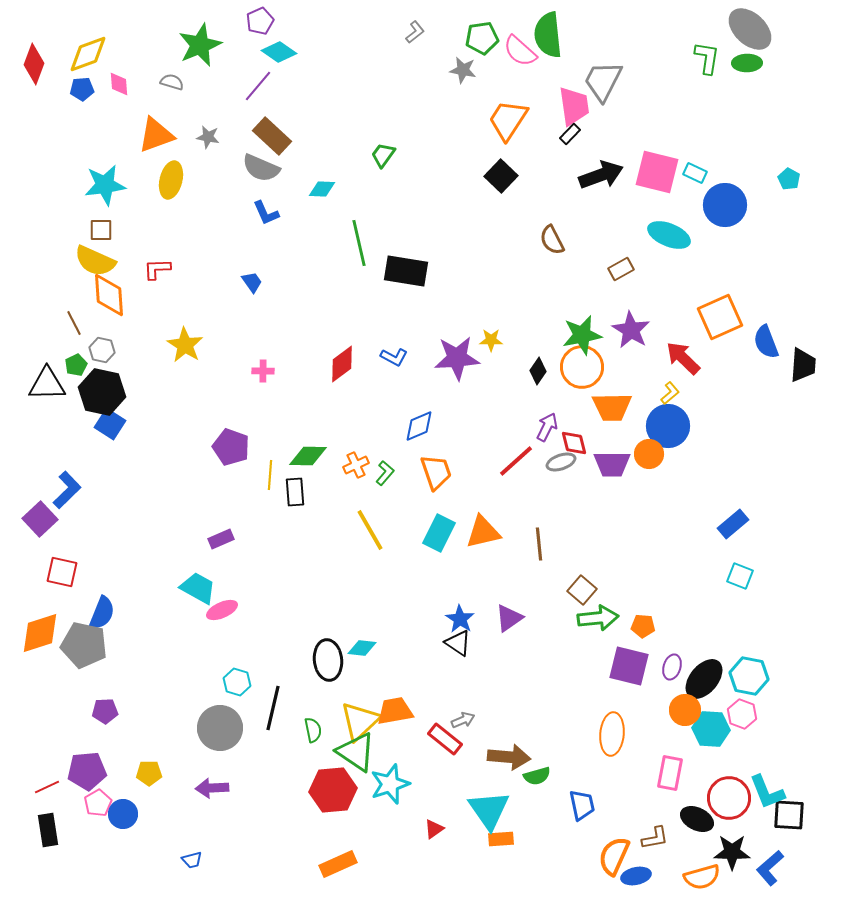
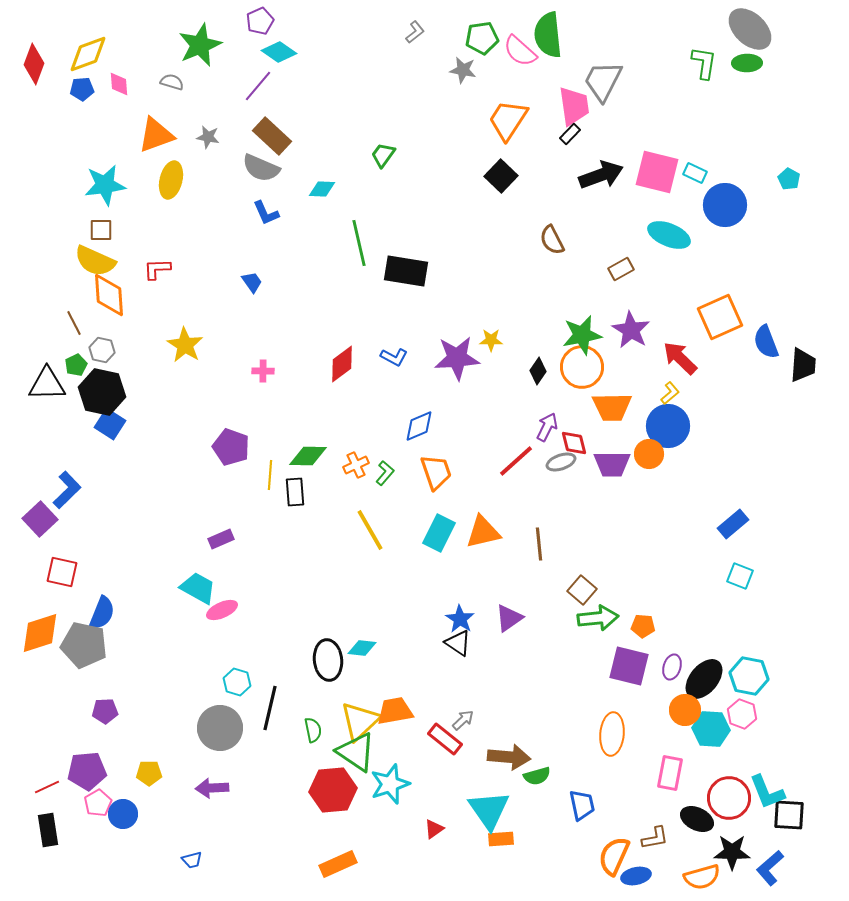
green L-shape at (707, 58): moved 3 px left, 5 px down
red arrow at (683, 358): moved 3 px left
black line at (273, 708): moved 3 px left
gray arrow at (463, 720): rotated 20 degrees counterclockwise
